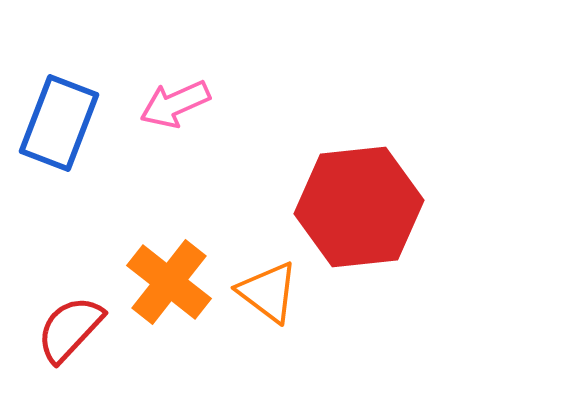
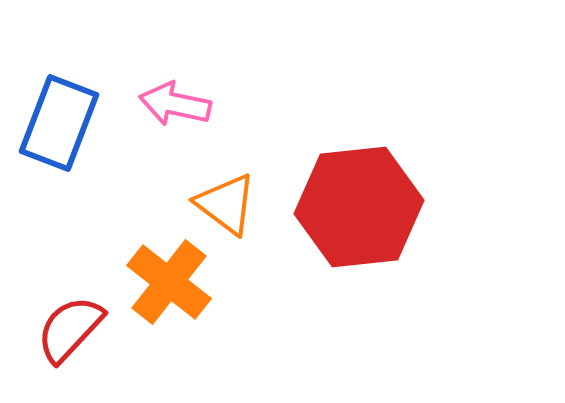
pink arrow: rotated 36 degrees clockwise
orange triangle: moved 42 px left, 88 px up
